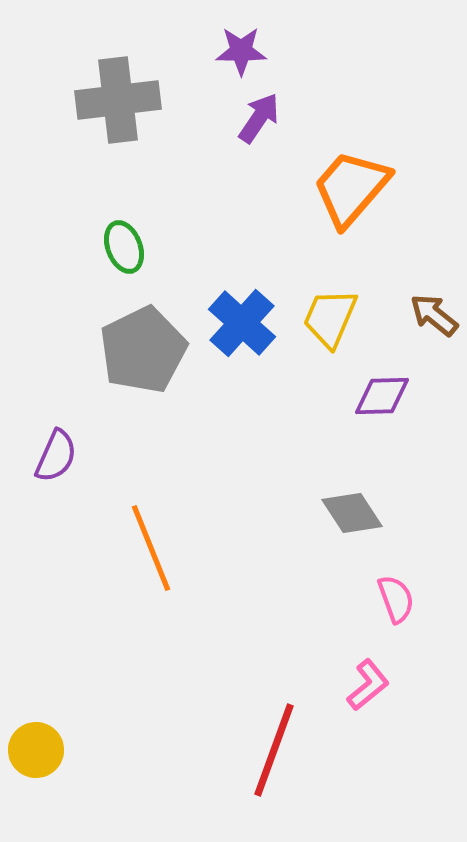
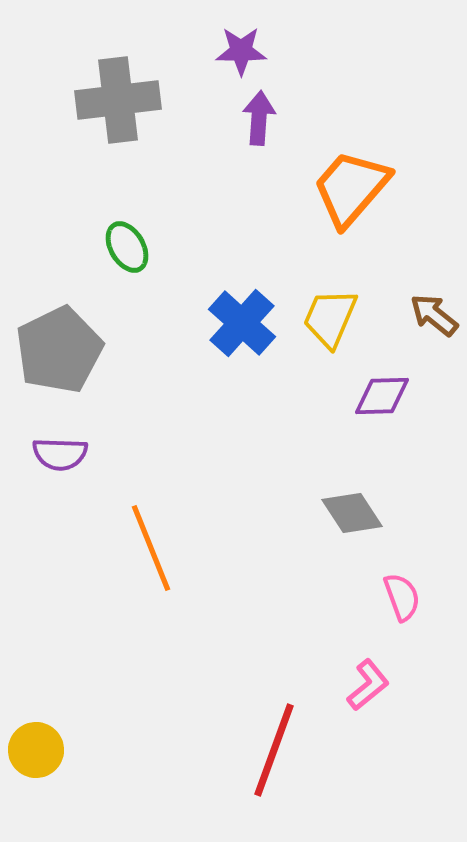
purple arrow: rotated 30 degrees counterclockwise
green ellipse: moved 3 px right; rotated 9 degrees counterclockwise
gray pentagon: moved 84 px left
purple semicircle: moved 4 px right, 2 px up; rotated 68 degrees clockwise
pink semicircle: moved 6 px right, 2 px up
